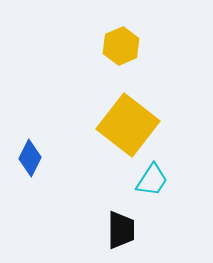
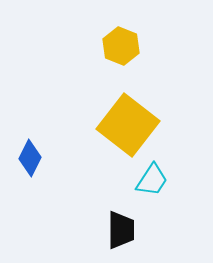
yellow hexagon: rotated 15 degrees counterclockwise
